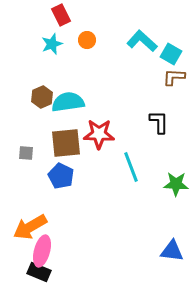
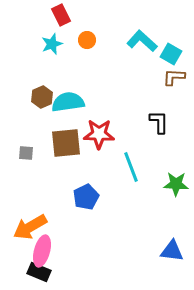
blue pentagon: moved 25 px right, 21 px down; rotated 20 degrees clockwise
